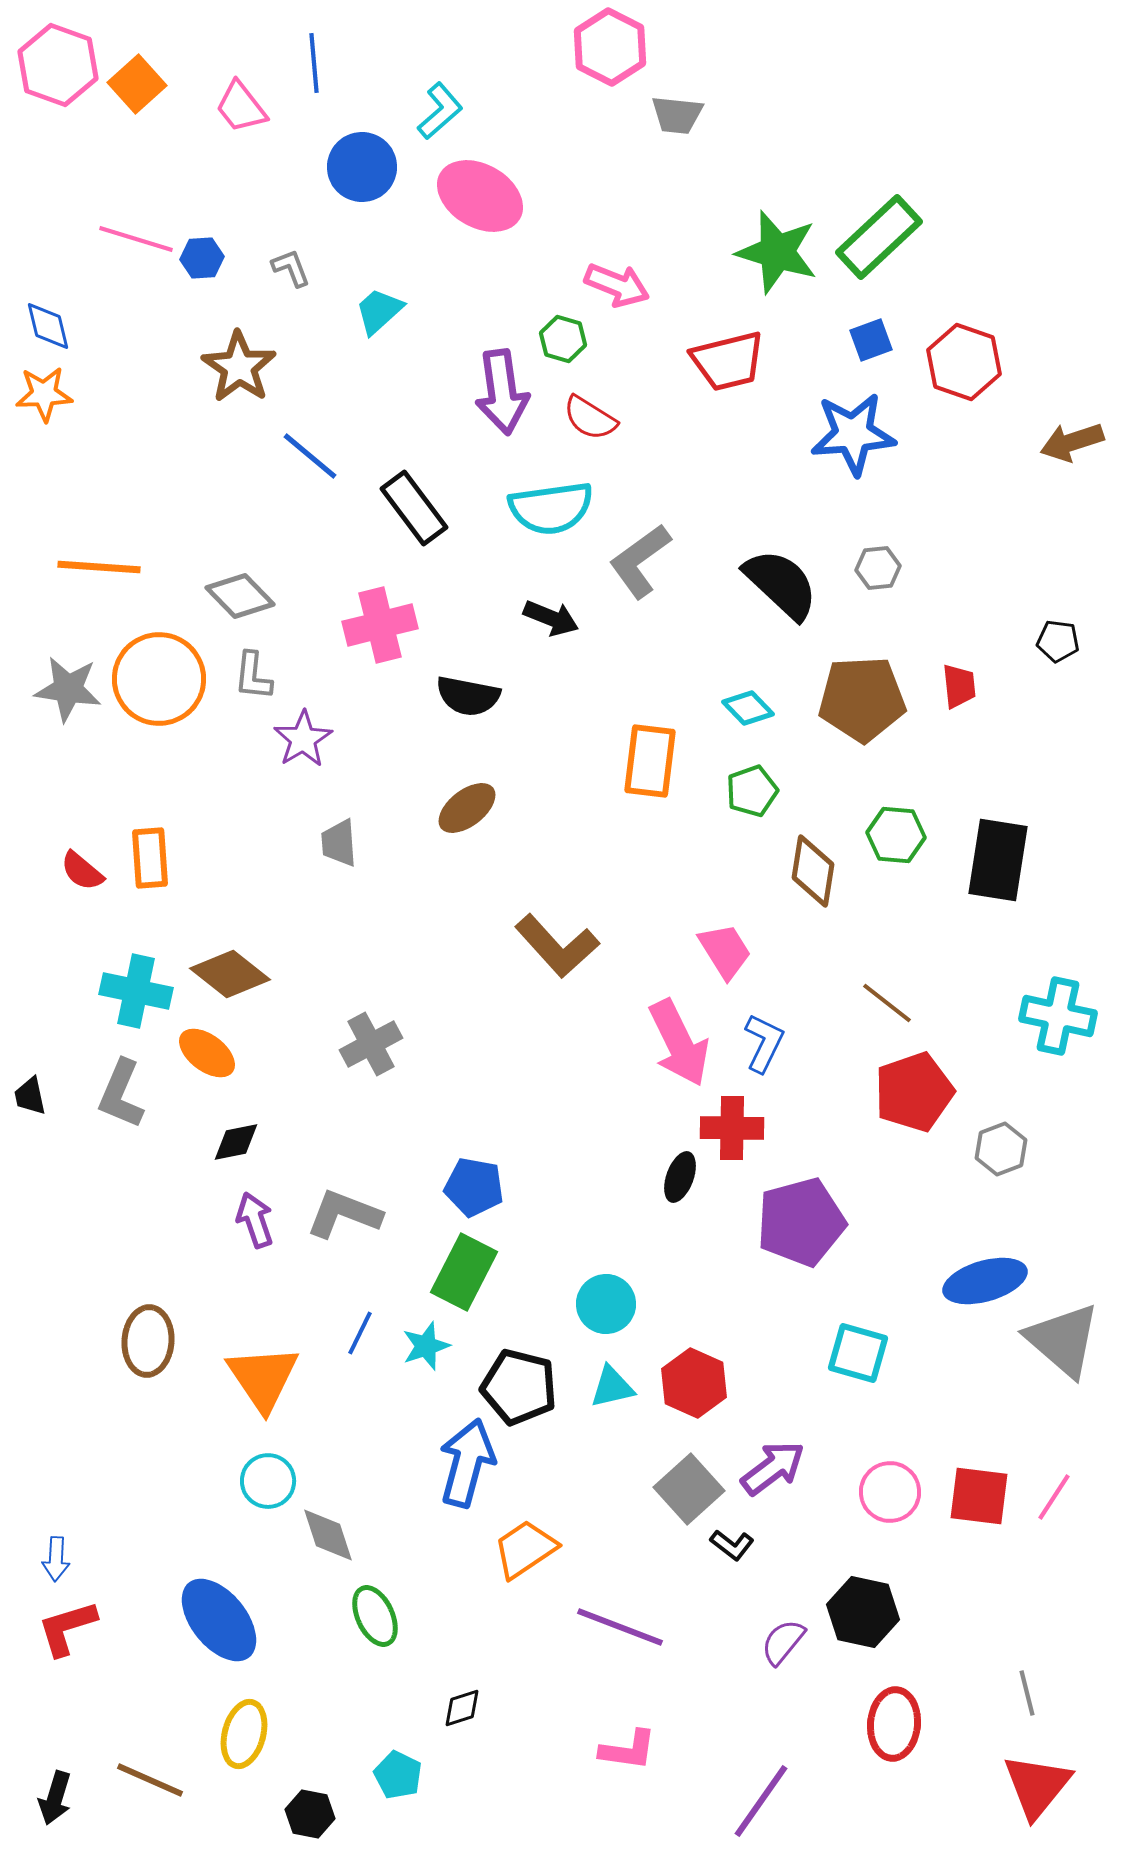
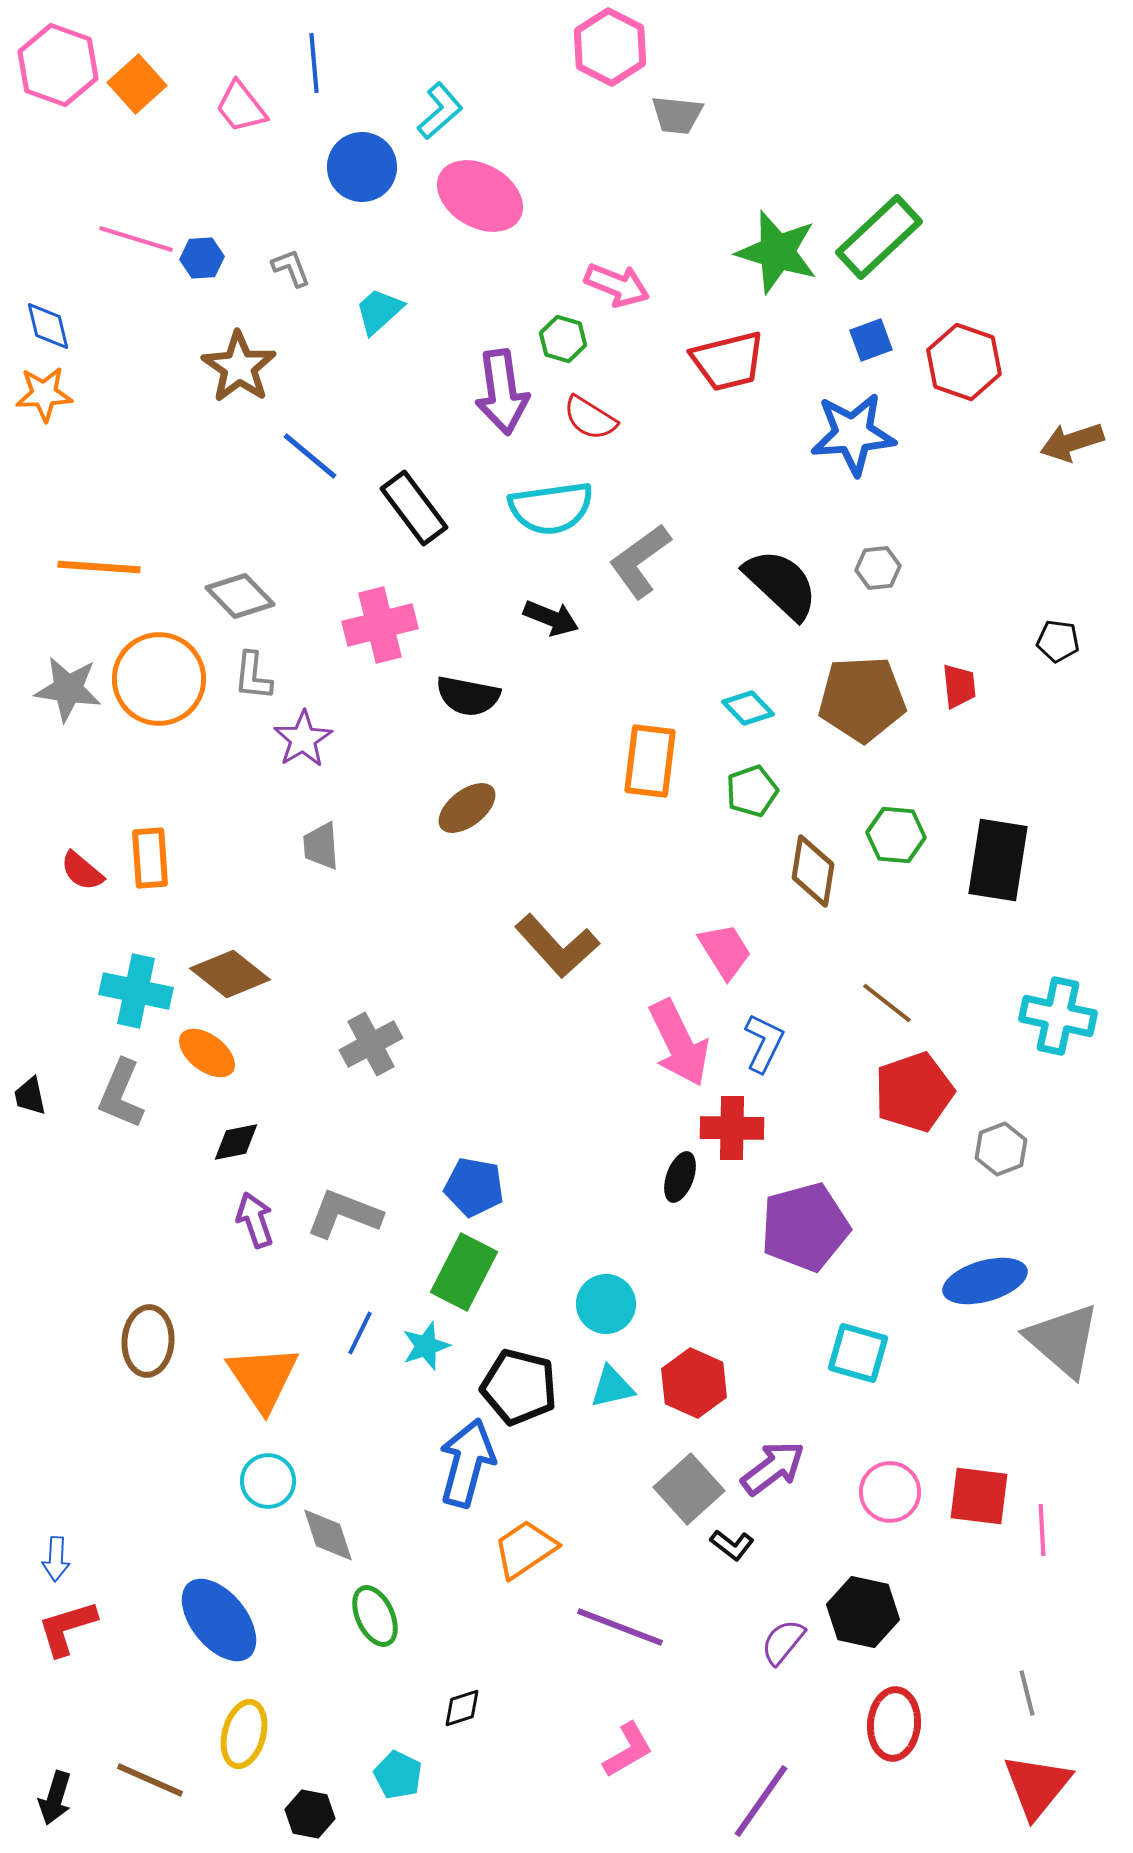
gray trapezoid at (339, 843): moved 18 px left, 3 px down
purple pentagon at (801, 1222): moved 4 px right, 5 px down
pink line at (1054, 1497): moved 12 px left, 33 px down; rotated 36 degrees counterclockwise
pink L-shape at (628, 1750): rotated 38 degrees counterclockwise
